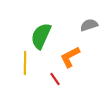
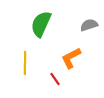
green semicircle: moved 12 px up
orange L-shape: moved 1 px right, 1 px down
